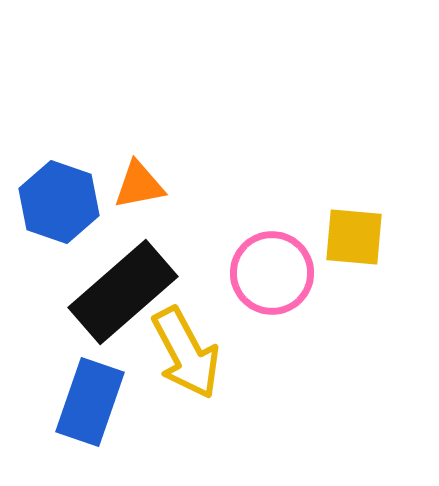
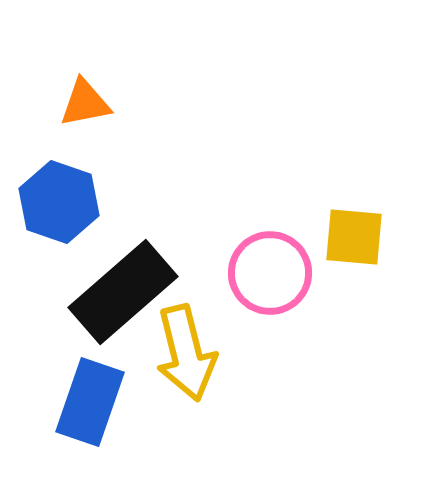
orange triangle: moved 54 px left, 82 px up
pink circle: moved 2 px left
yellow arrow: rotated 14 degrees clockwise
